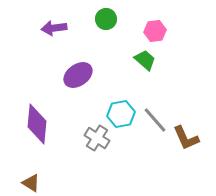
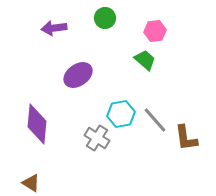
green circle: moved 1 px left, 1 px up
brown L-shape: rotated 16 degrees clockwise
